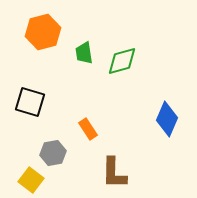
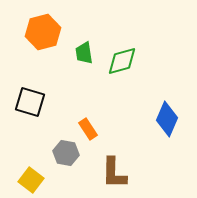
gray hexagon: moved 13 px right; rotated 20 degrees clockwise
